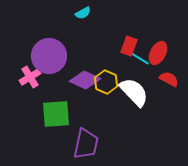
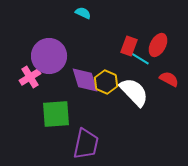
cyan semicircle: rotated 126 degrees counterclockwise
red ellipse: moved 8 px up
purple diamond: rotated 48 degrees clockwise
